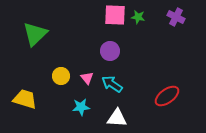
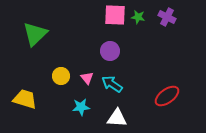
purple cross: moved 9 px left
